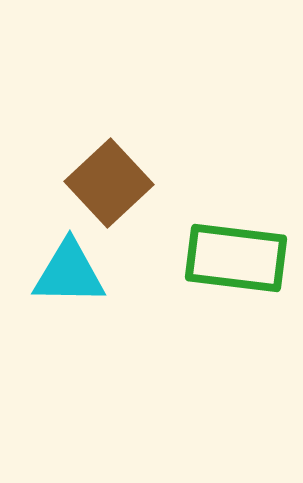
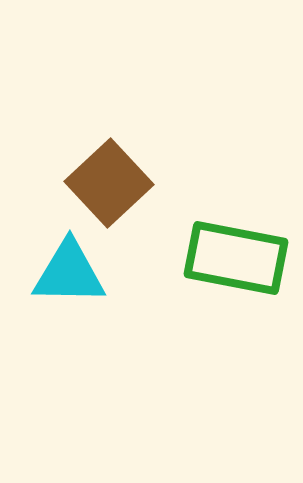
green rectangle: rotated 4 degrees clockwise
